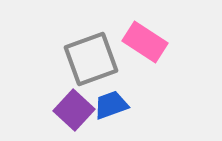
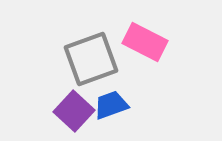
pink rectangle: rotated 6 degrees counterclockwise
purple square: moved 1 px down
